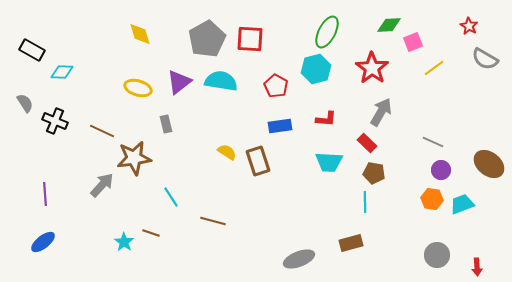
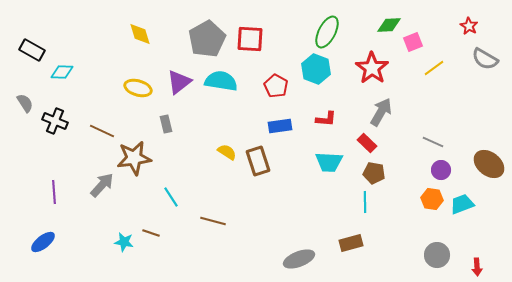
cyan hexagon at (316, 69): rotated 24 degrees counterclockwise
purple line at (45, 194): moved 9 px right, 2 px up
cyan star at (124, 242): rotated 24 degrees counterclockwise
